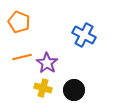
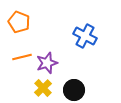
blue cross: moved 1 px right, 1 px down
purple star: rotated 20 degrees clockwise
yellow cross: rotated 30 degrees clockwise
